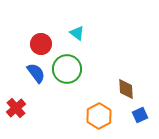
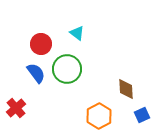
blue square: moved 2 px right
